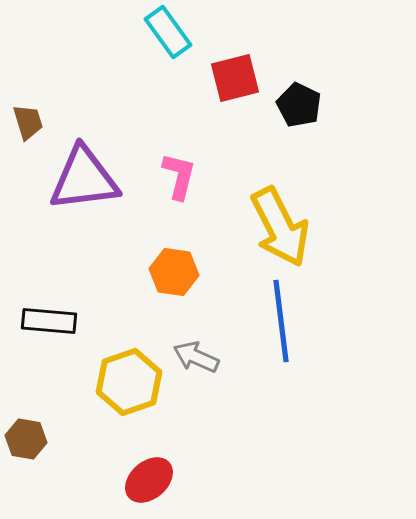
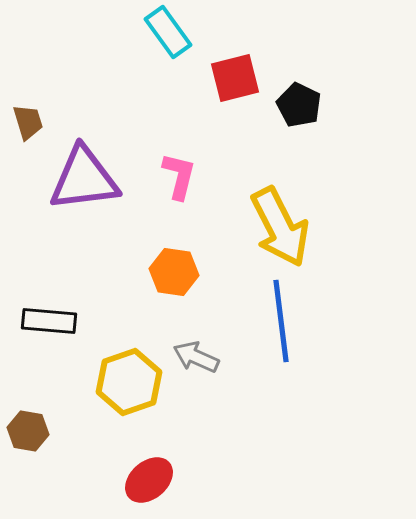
brown hexagon: moved 2 px right, 8 px up
